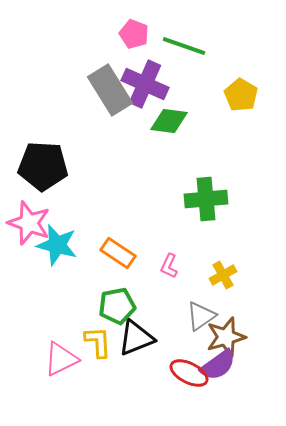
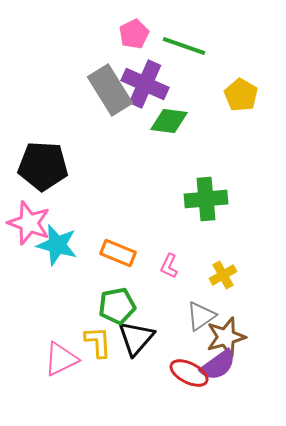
pink pentagon: rotated 24 degrees clockwise
orange rectangle: rotated 12 degrees counterclockwise
black triangle: rotated 27 degrees counterclockwise
